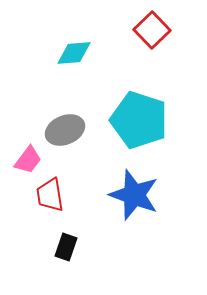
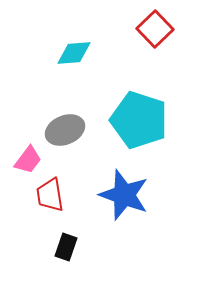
red square: moved 3 px right, 1 px up
blue star: moved 10 px left
